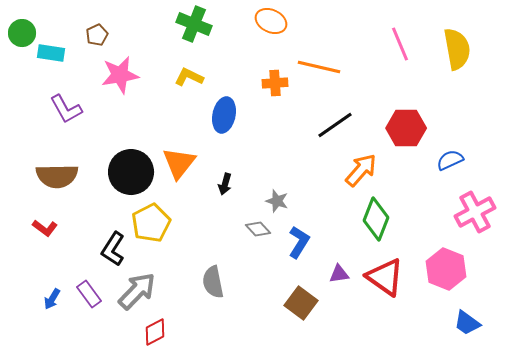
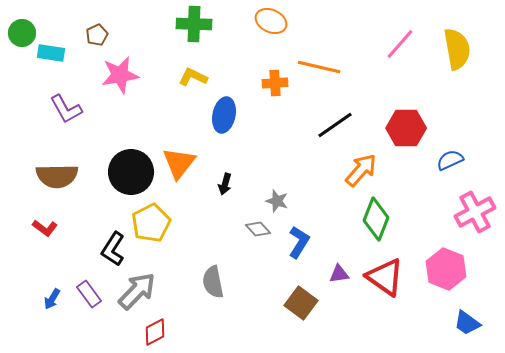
green cross: rotated 20 degrees counterclockwise
pink line: rotated 64 degrees clockwise
yellow L-shape: moved 4 px right
